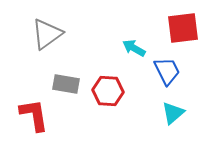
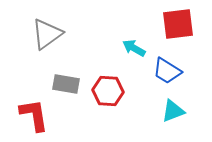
red square: moved 5 px left, 4 px up
blue trapezoid: rotated 148 degrees clockwise
cyan triangle: moved 2 px up; rotated 20 degrees clockwise
